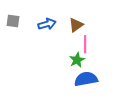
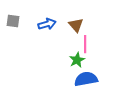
brown triangle: rotated 35 degrees counterclockwise
